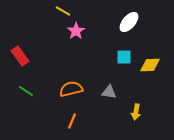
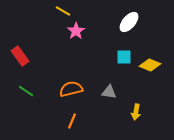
yellow diamond: rotated 25 degrees clockwise
